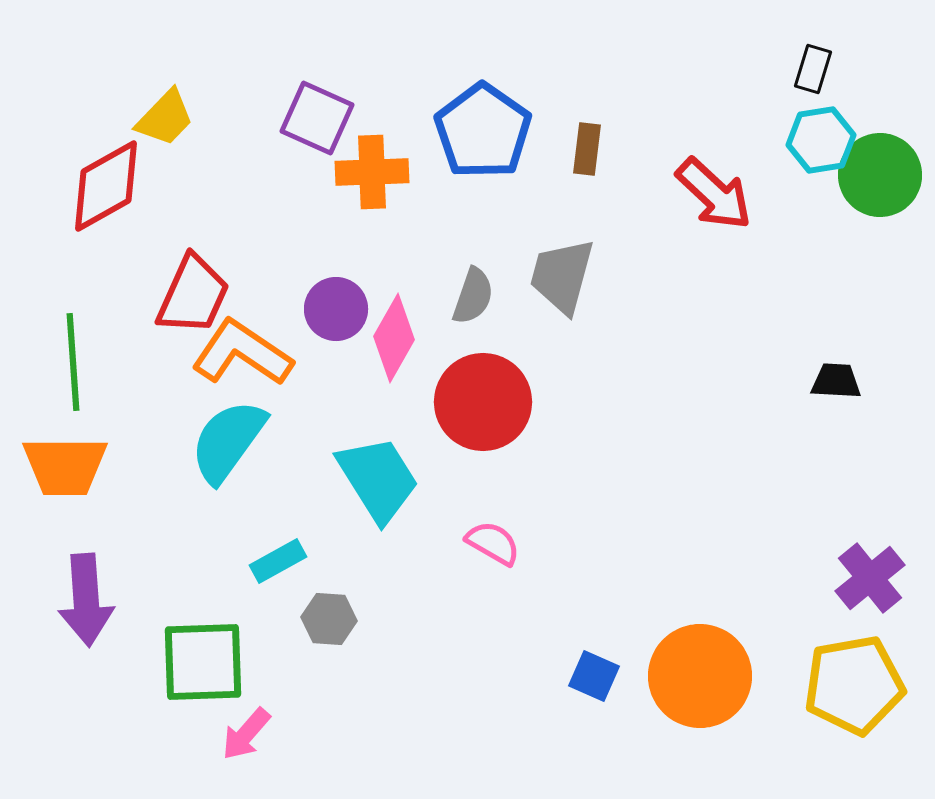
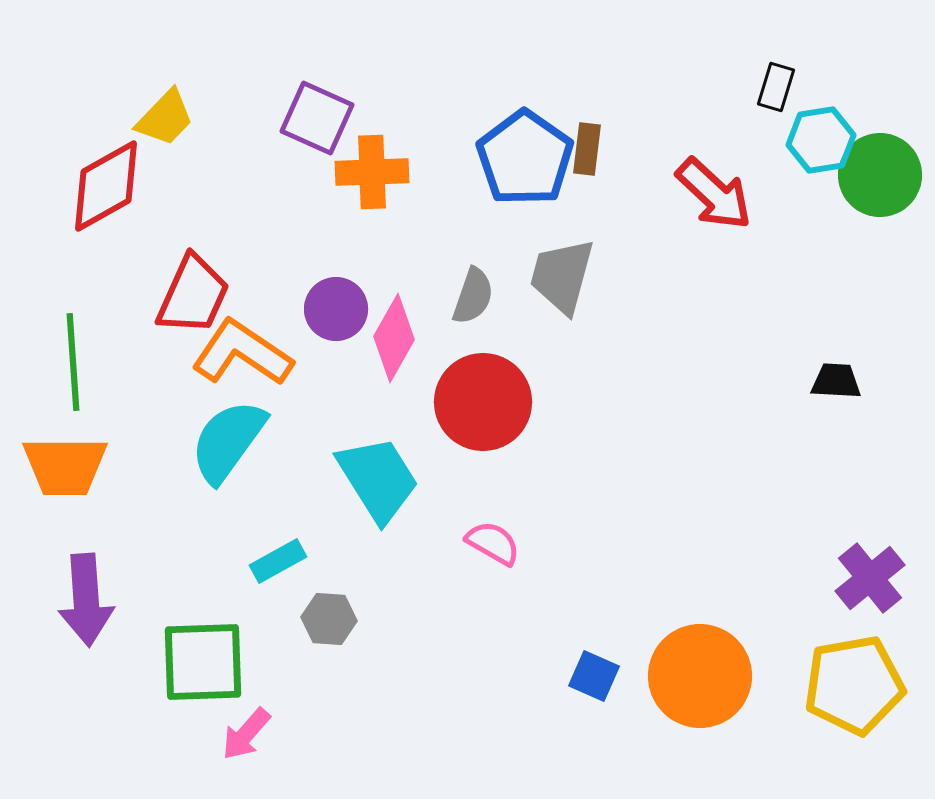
black rectangle: moved 37 px left, 18 px down
blue pentagon: moved 42 px right, 27 px down
